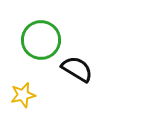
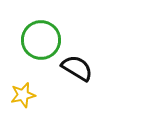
black semicircle: moved 1 px up
